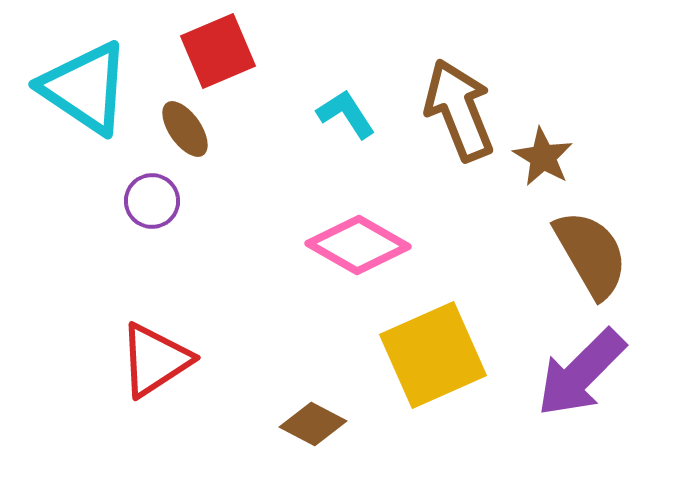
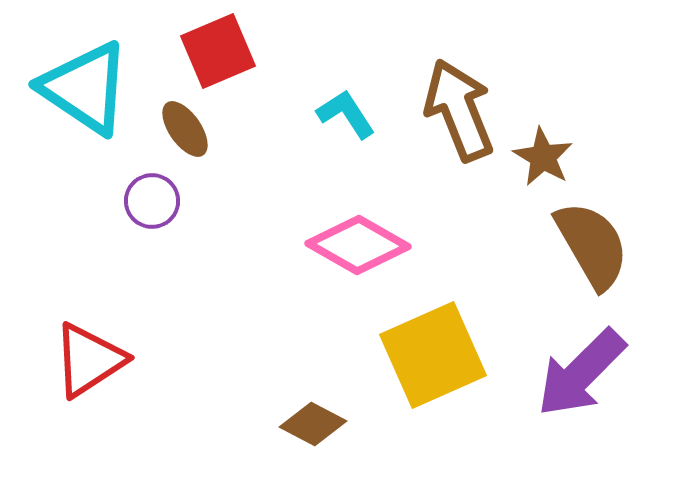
brown semicircle: moved 1 px right, 9 px up
red triangle: moved 66 px left
